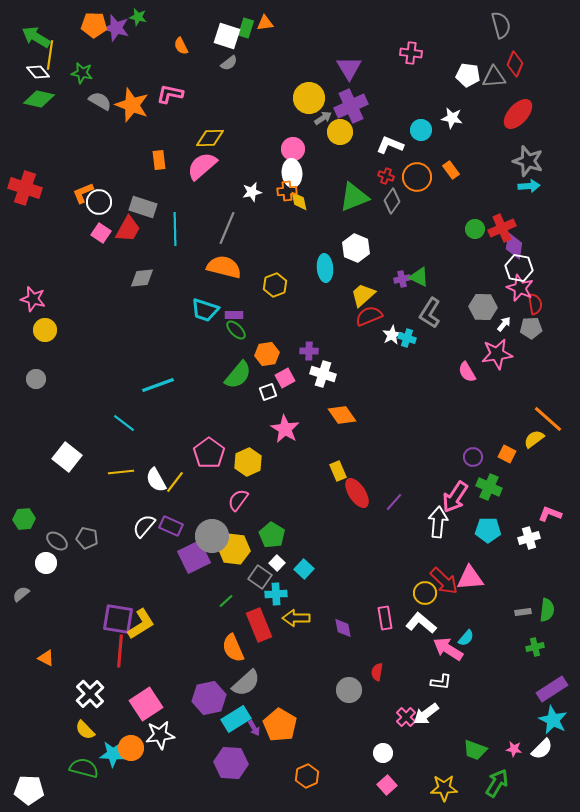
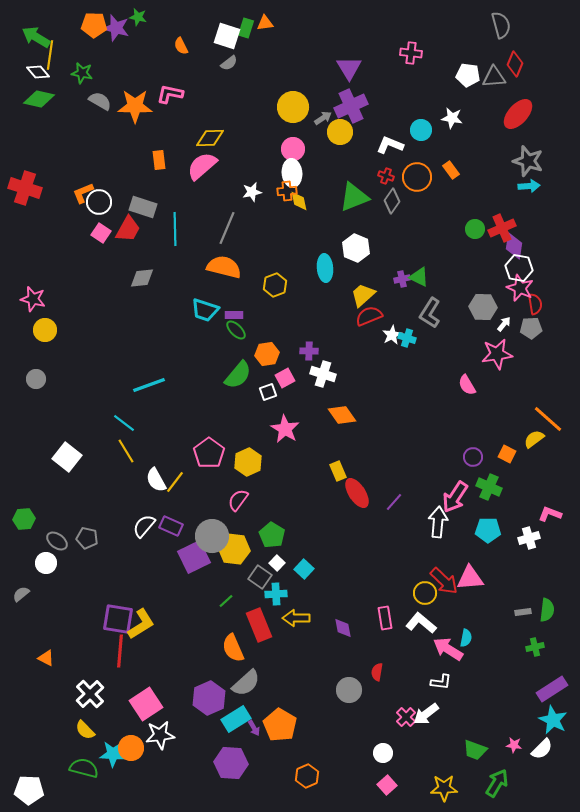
yellow circle at (309, 98): moved 16 px left, 9 px down
orange star at (132, 105): moved 3 px right, 1 px down; rotated 20 degrees counterclockwise
pink semicircle at (467, 372): moved 13 px down
cyan line at (158, 385): moved 9 px left
yellow line at (121, 472): moved 5 px right, 21 px up; rotated 65 degrees clockwise
cyan semicircle at (466, 638): rotated 30 degrees counterclockwise
purple hexagon at (209, 698): rotated 12 degrees counterclockwise
pink star at (514, 749): moved 4 px up
